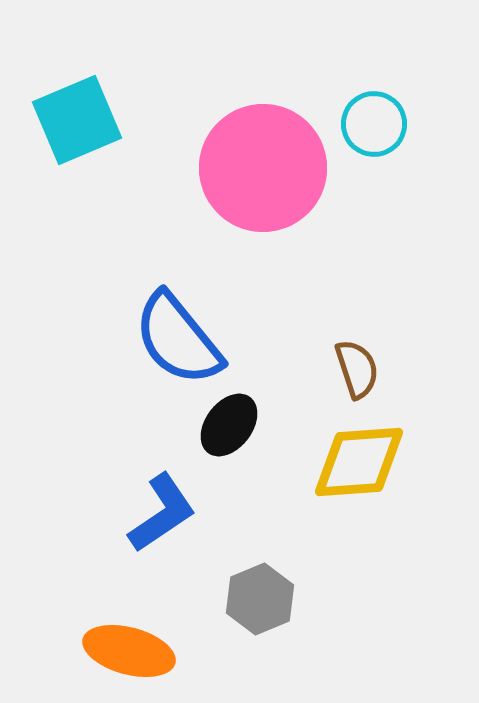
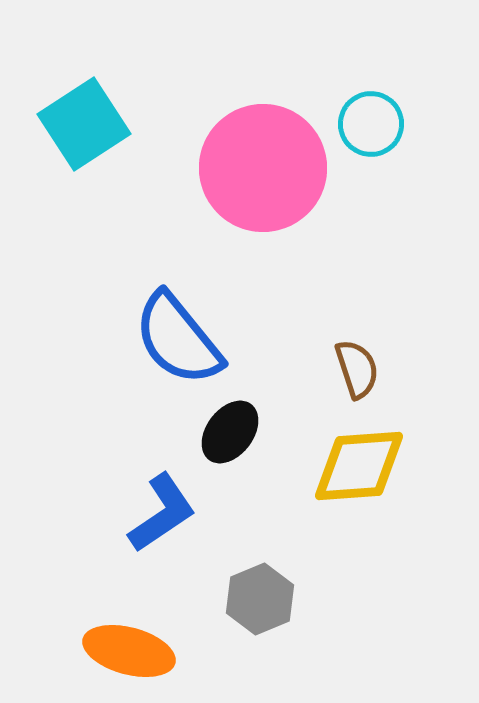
cyan square: moved 7 px right, 4 px down; rotated 10 degrees counterclockwise
cyan circle: moved 3 px left
black ellipse: moved 1 px right, 7 px down
yellow diamond: moved 4 px down
